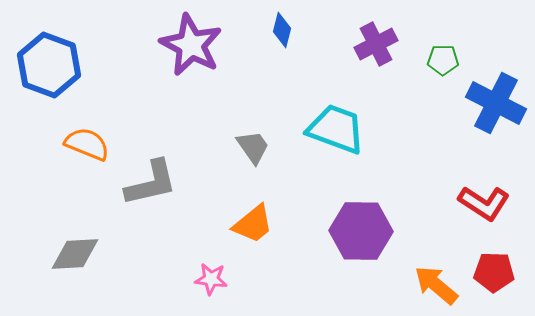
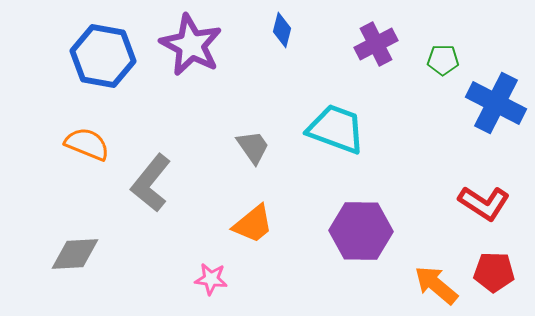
blue hexagon: moved 54 px right, 9 px up; rotated 10 degrees counterclockwise
gray L-shape: rotated 142 degrees clockwise
